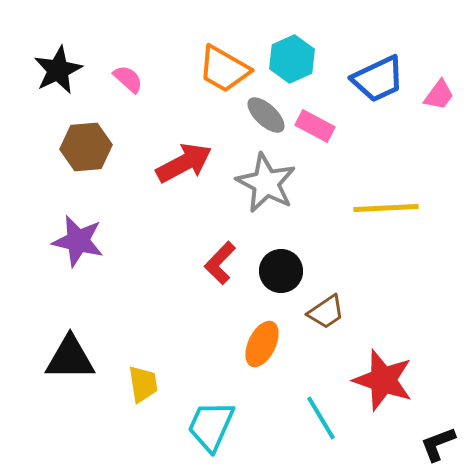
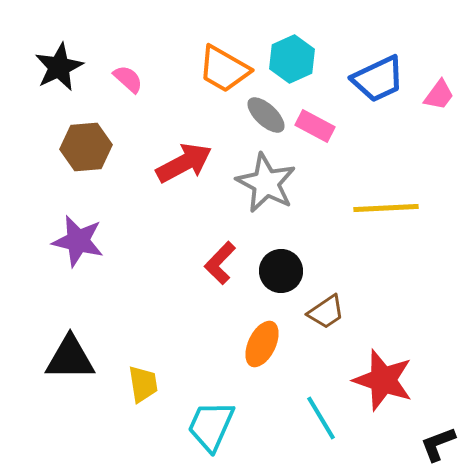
black star: moved 1 px right, 3 px up
